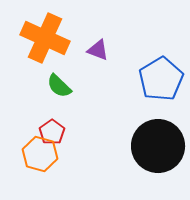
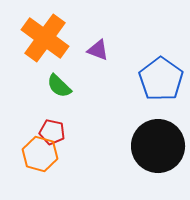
orange cross: rotated 12 degrees clockwise
blue pentagon: rotated 6 degrees counterclockwise
red pentagon: rotated 25 degrees counterclockwise
